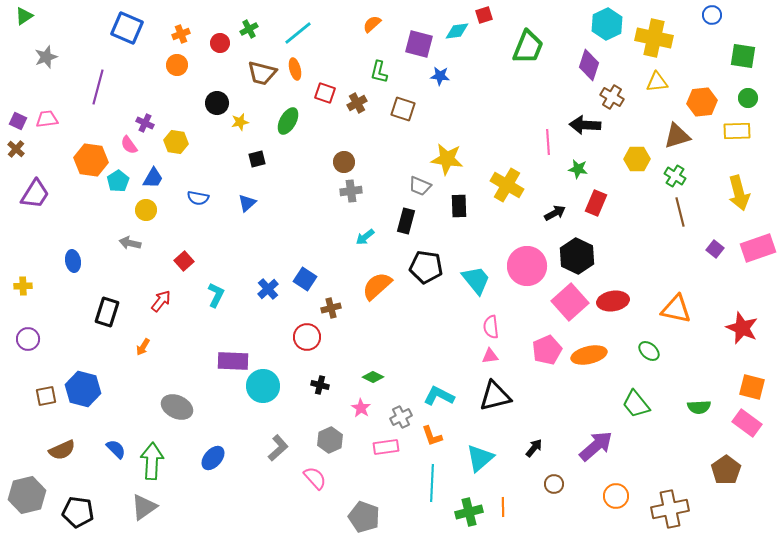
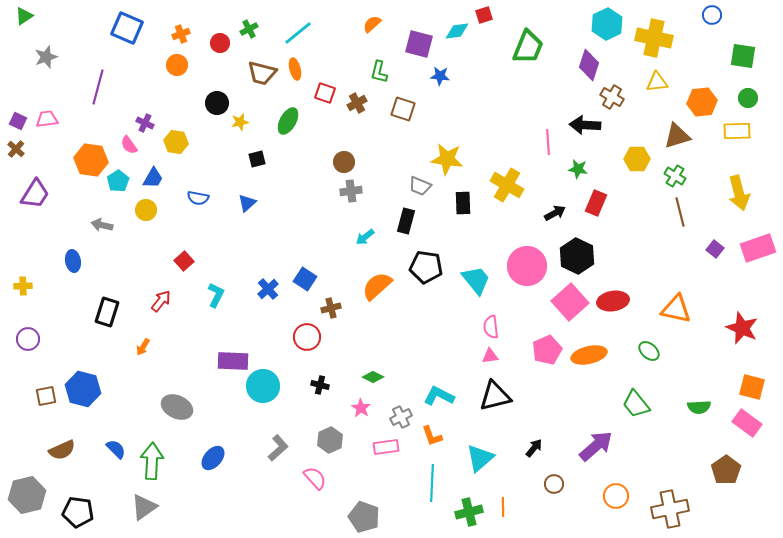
black rectangle at (459, 206): moved 4 px right, 3 px up
gray arrow at (130, 243): moved 28 px left, 18 px up
